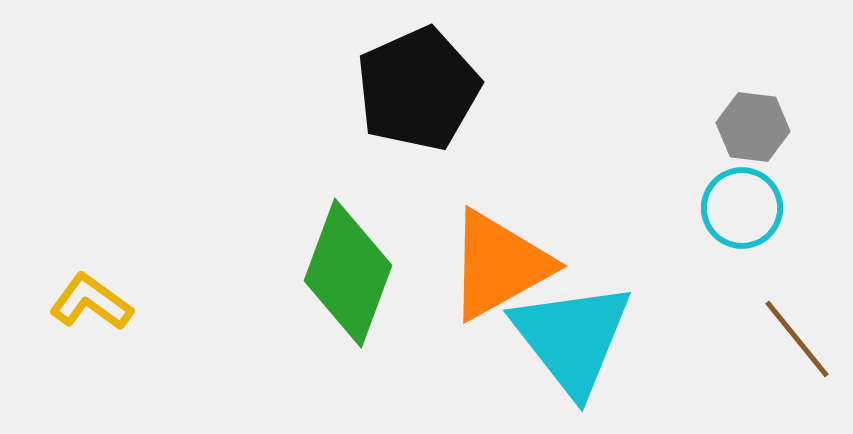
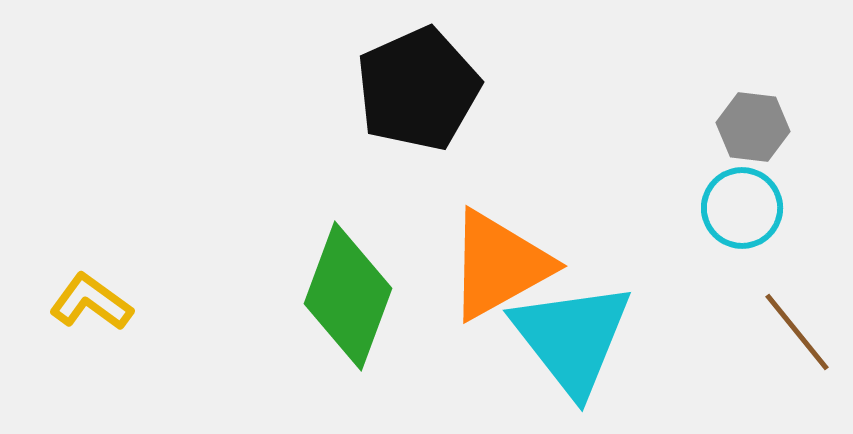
green diamond: moved 23 px down
brown line: moved 7 px up
